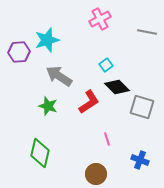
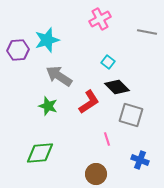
purple hexagon: moved 1 px left, 2 px up
cyan square: moved 2 px right, 3 px up; rotated 16 degrees counterclockwise
gray square: moved 11 px left, 8 px down
green diamond: rotated 72 degrees clockwise
